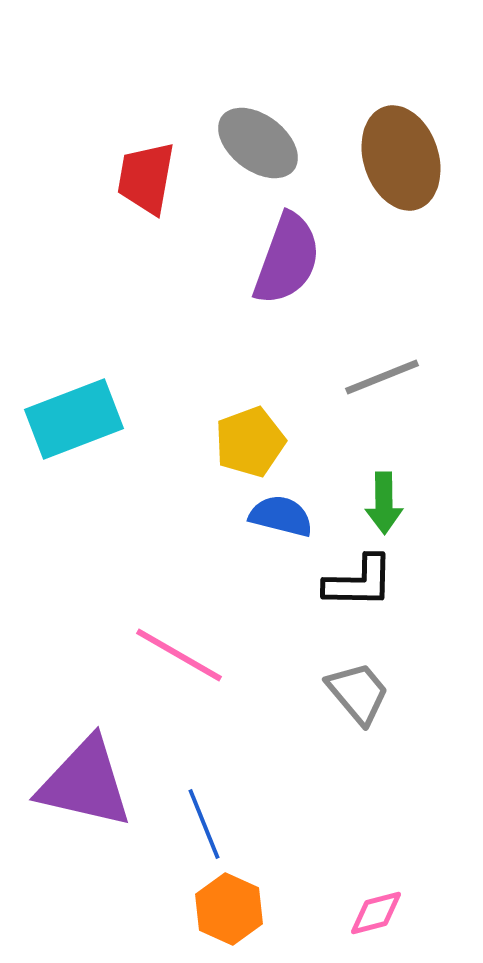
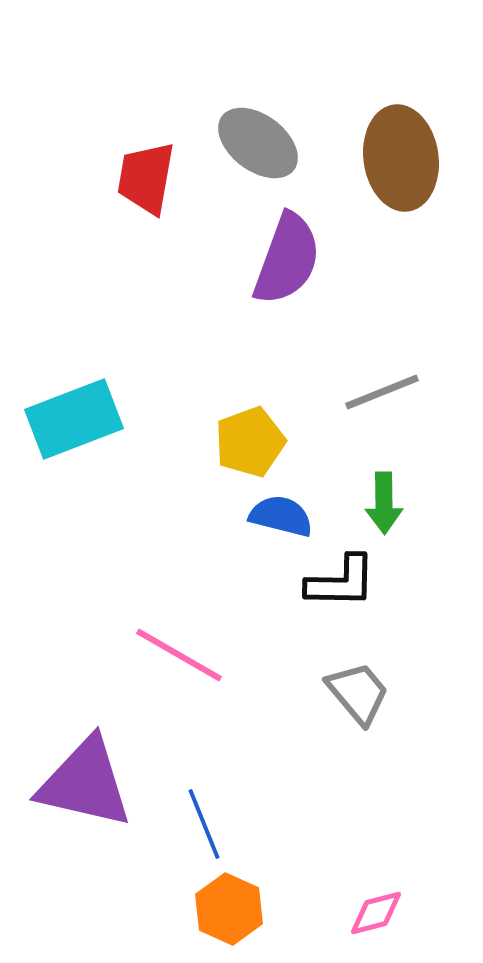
brown ellipse: rotated 10 degrees clockwise
gray line: moved 15 px down
black L-shape: moved 18 px left
